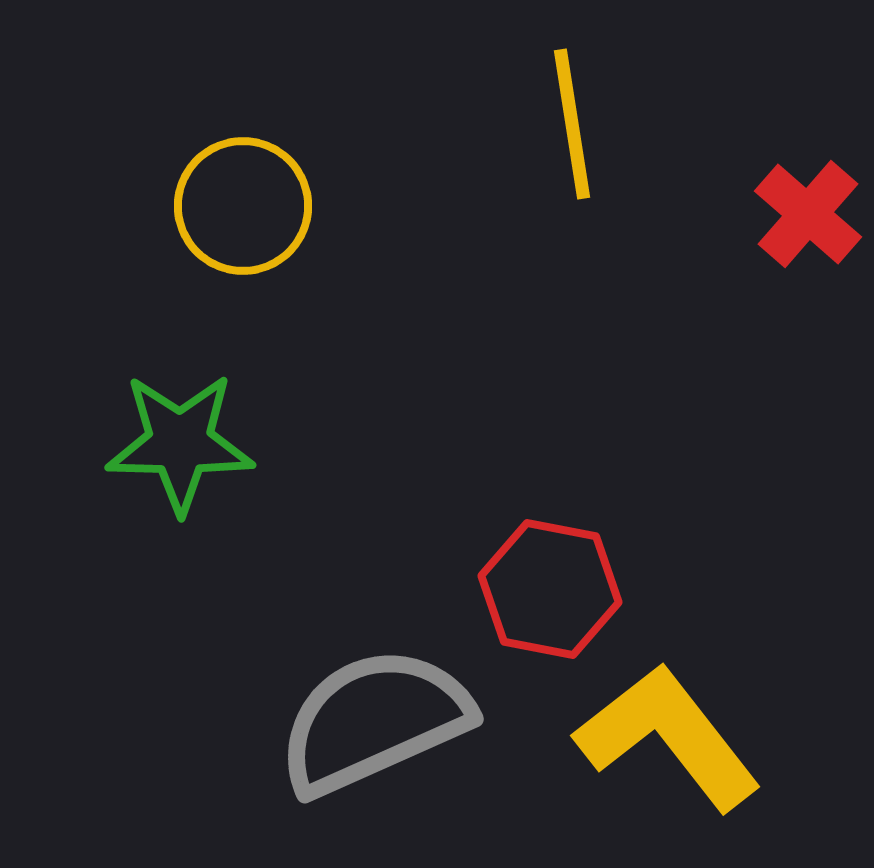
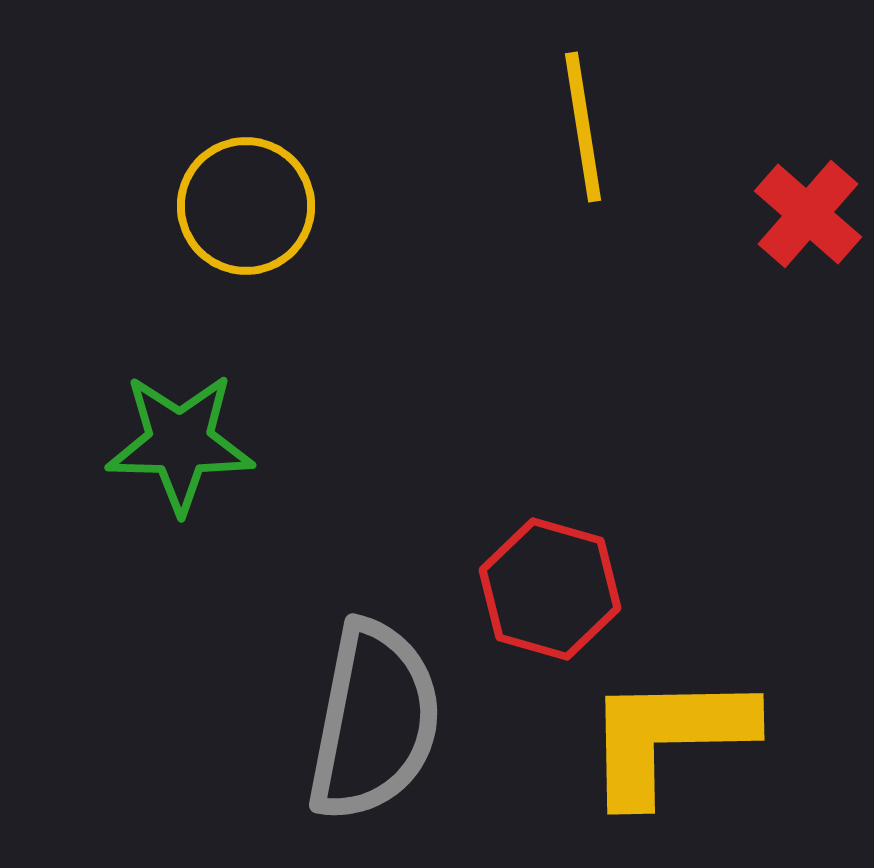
yellow line: moved 11 px right, 3 px down
yellow circle: moved 3 px right
red hexagon: rotated 5 degrees clockwise
gray semicircle: rotated 125 degrees clockwise
yellow L-shape: rotated 53 degrees counterclockwise
